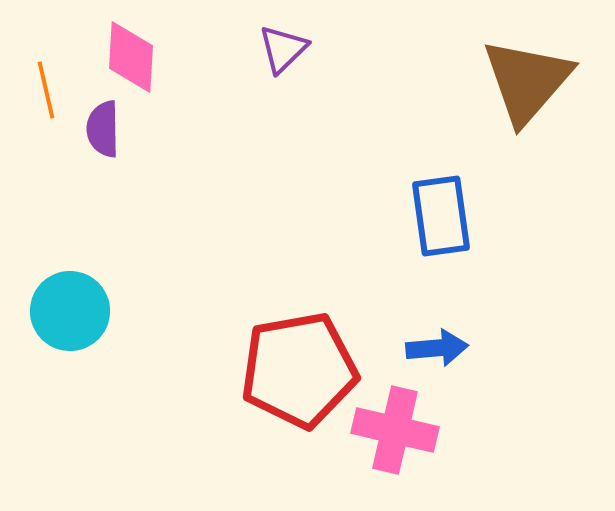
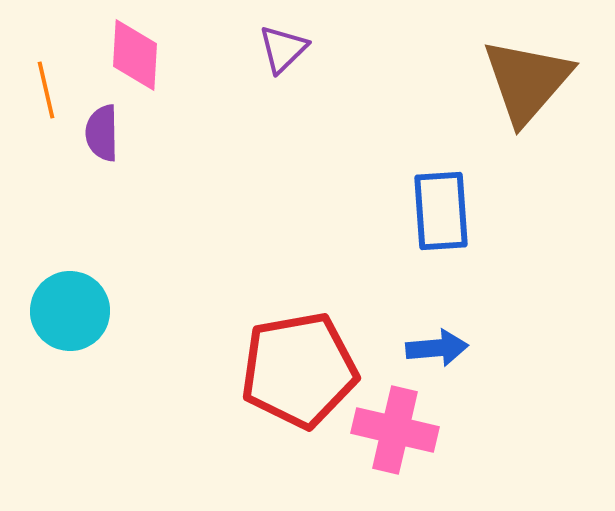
pink diamond: moved 4 px right, 2 px up
purple semicircle: moved 1 px left, 4 px down
blue rectangle: moved 5 px up; rotated 4 degrees clockwise
